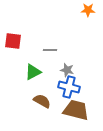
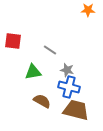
gray line: rotated 32 degrees clockwise
green triangle: rotated 18 degrees clockwise
